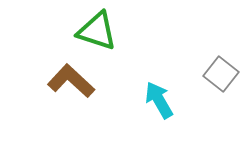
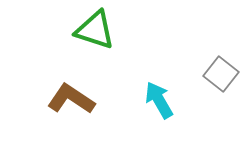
green triangle: moved 2 px left, 1 px up
brown L-shape: moved 18 px down; rotated 9 degrees counterclockwise
